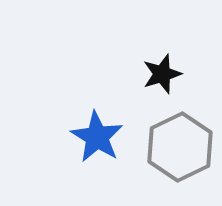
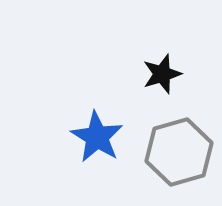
gray hexagon: moved 1 px left, 5 px down; rotated 10 degrees clockwise
